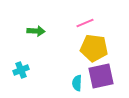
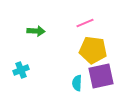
yellow pentagon: moved 1 px left, 2 px down
